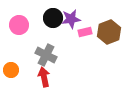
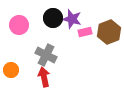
purple star: moved 1 px right; rotated 24 degrees clockwise
